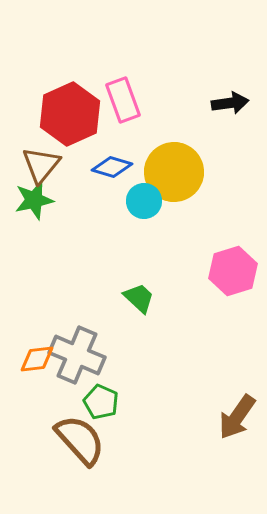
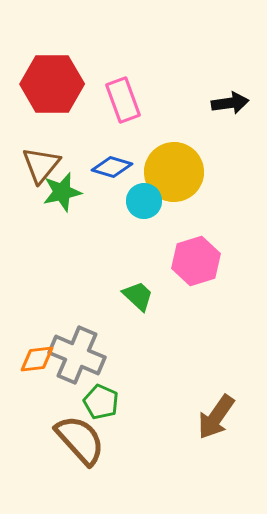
red hexagon: moved 18 px left, 30 px up; rotated 24 degrees clockwise
green star: moved 28 px right, 8 px up
pink hexagon: moved 37 px left, 10 px up
green trapezoid: moved 1 px left, 2 px up
brown arrow: moved 21 px left
